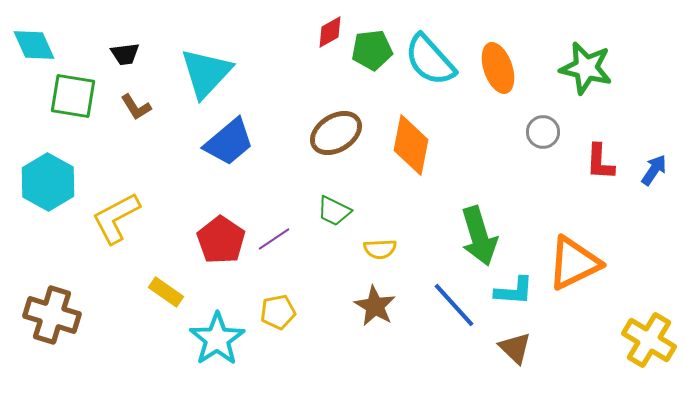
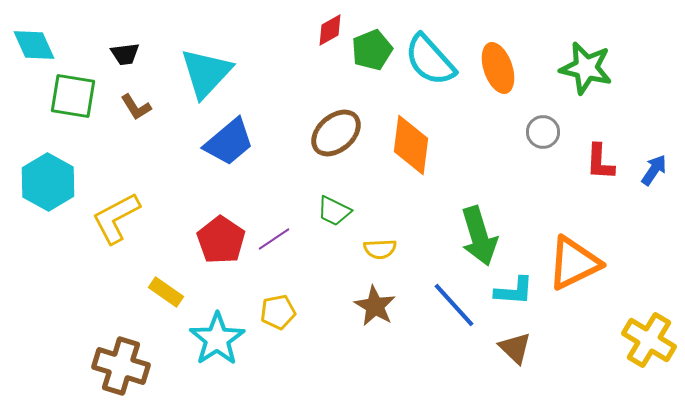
red diamond: moved 2 px up
green pentagon: rotated 15 degrees counterclockwise
brown ellipse: rotated 9 degrees counterclockwise
orange diamond: rotated 4 degrees counterclockwise
brown cross: moved 69 px right, 51 px down
